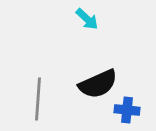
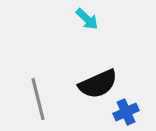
gray line: rotated 18 degrees counterclockwise
blue cross: moved 1 px left, 2 px down; rotated 30 degrees counterclockwise
